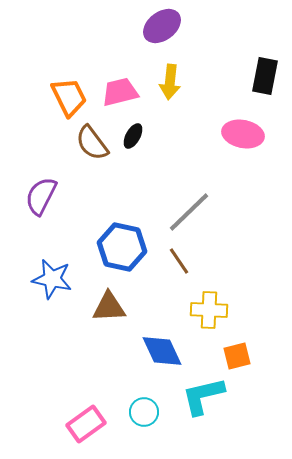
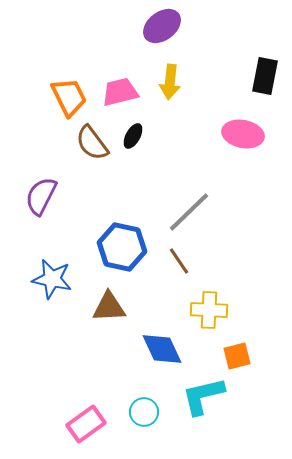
blue diamond: moved 2 px up
